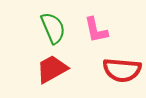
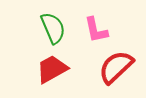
red semicircle: moved 6 px left, 3 px up; rotated 132 degrees clockwise
